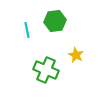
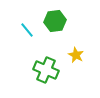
cyan line: rotated 28 degrees counterclockwise
